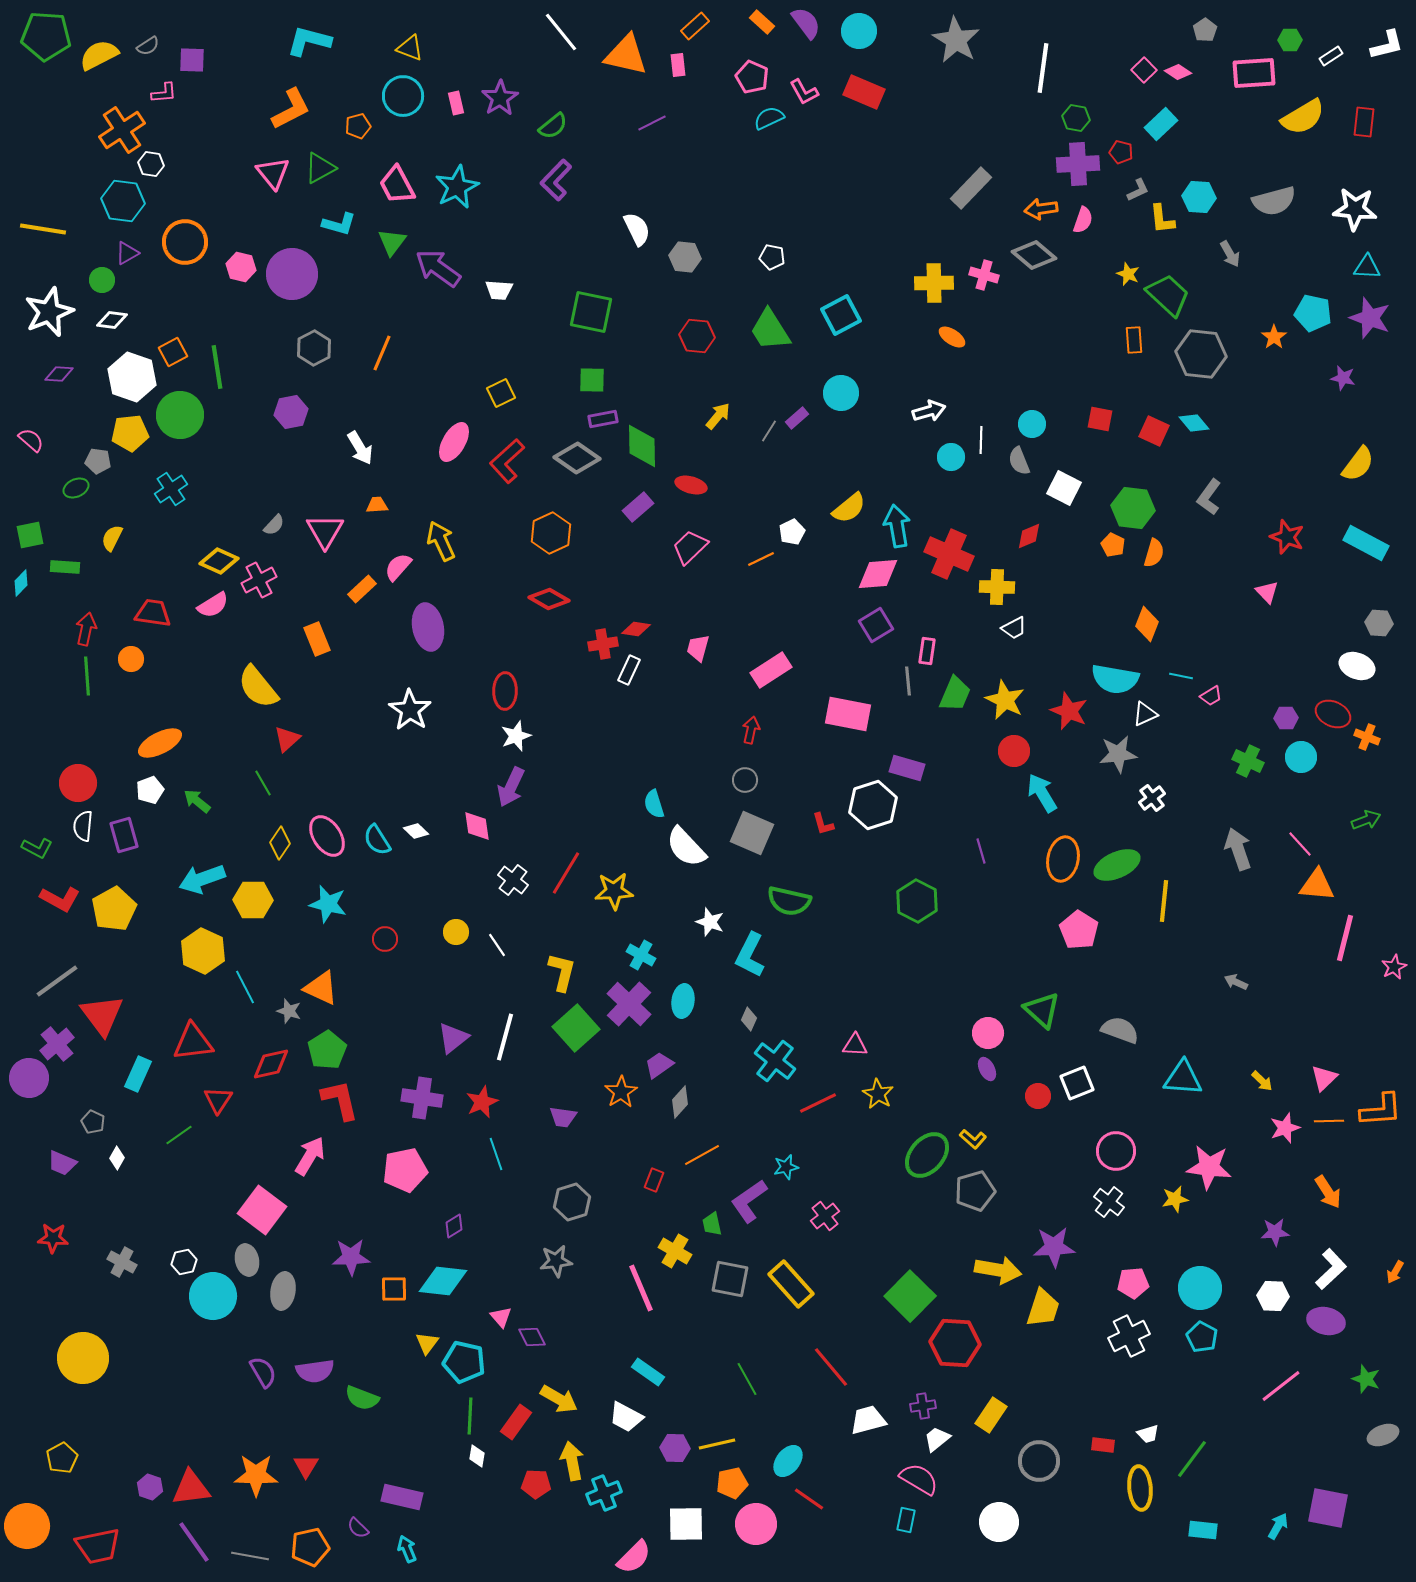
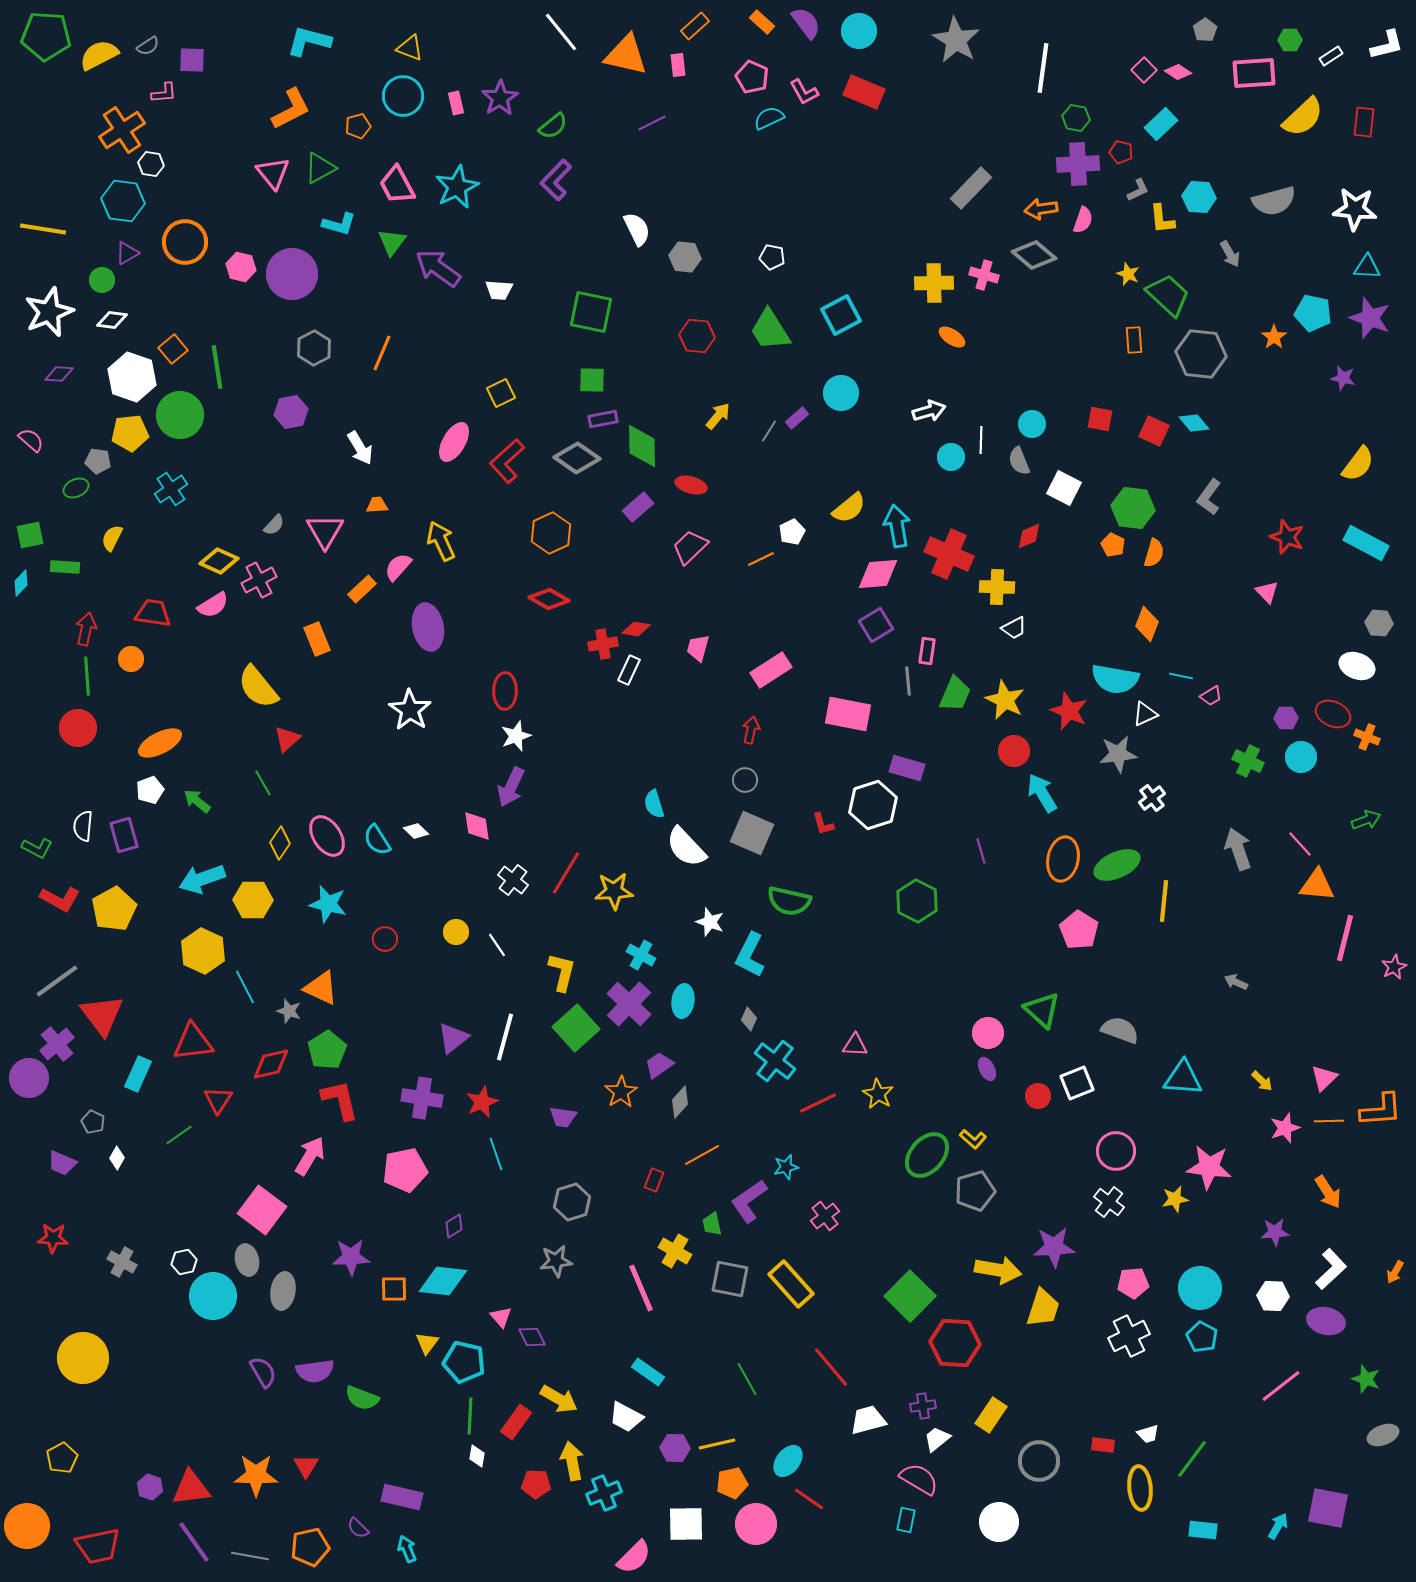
yellow semicircle at (1303, 117): rotated 12 degrees counterclockwise
orange square at (173, 352): moved 3 px up; rotated 12 degrees counterclockwise
red circle at (78, 783): moved 55 px up
